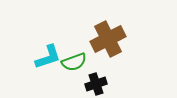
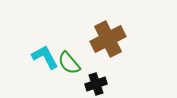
cyan L-shape: moved 3 px left; rotated 100 degrees counterclockwise
green semicircle: moved 5 px left, 1 px down; rotated 70 degrees clockwise
